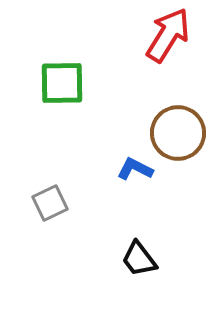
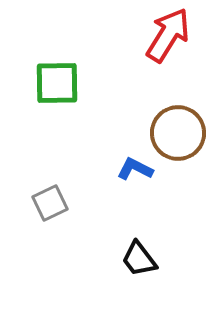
green square: moved 5 px left
